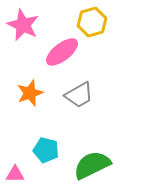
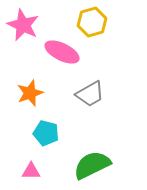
pink ellipse: rotated 64 degrees clockwise
gray trapezoid: moved 11 px right, 1 px up
cyan pentagon: moved 17 px up
pink triangle: moved 16 px right, 3 px up
